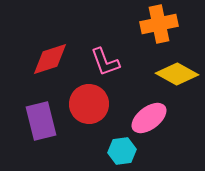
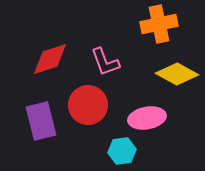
red circle: moved 1 px left, 1 px down
pink ellipse: moved 2 px left; rotated 27 degrees clockwise
